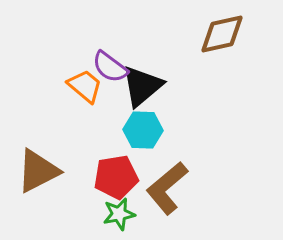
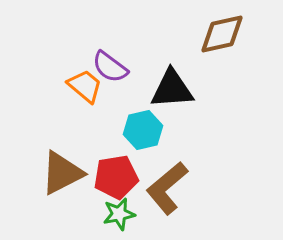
black triangle: moved 30 px right, 3 px down; rotated 36 degrees clockwise
cyan hexagon: rotated 15 degrees counterclockwise
brown triangle: moved 24 px right, 2 px down
